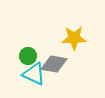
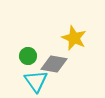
yellow star: rotated 25 degrees clockwise
cyan triangle: moved 2 px right, 7 px down; rotated 30 degrees clockwise
